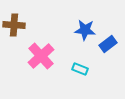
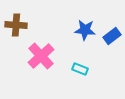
brown cross: moved 2 px right
blue rectangle: moved 4 px right, 8 px up
